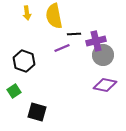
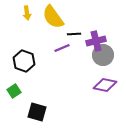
yellow semicircle: moved 1 px left, 1 px down; rotated 25 degrees counterclockwise
